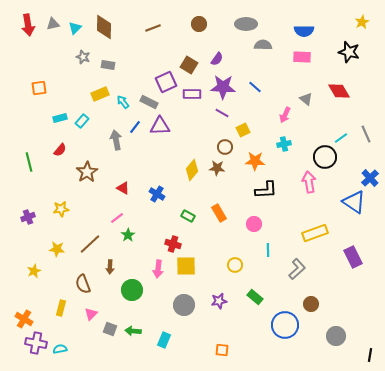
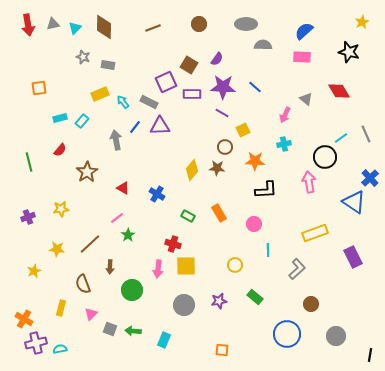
blue semicircle at (304, 31): rotated 138 degrees clockwise
blue circle at (285, 325): moved 2 px right, 9 px down
purple cross at (36, 343): rotated 25 degrees counterclockwise
